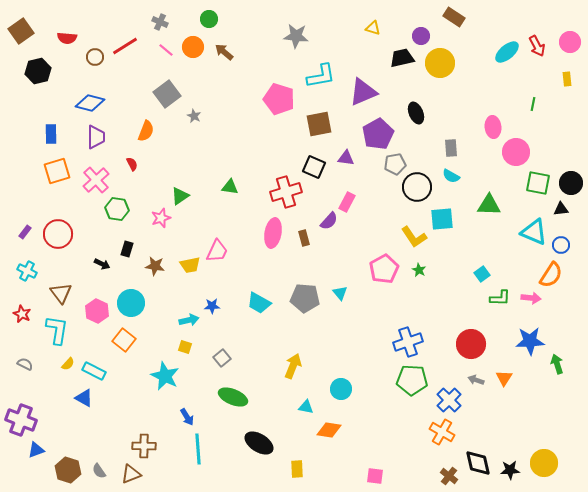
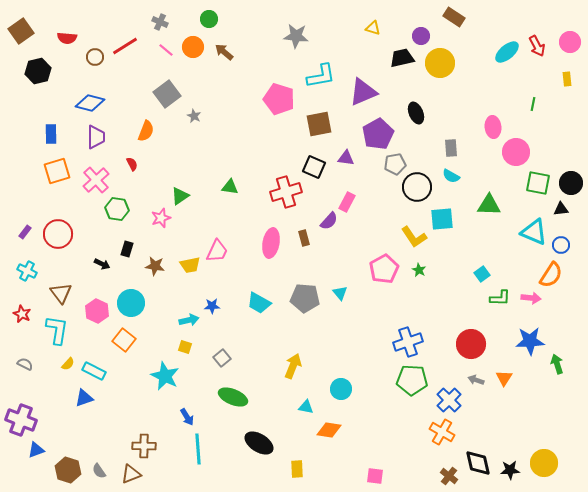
pink ellipse at (273, 233): moved 2 px left, 10 px down
blue triangle at (84, 398): rotated 48 degrees counterclockwise
